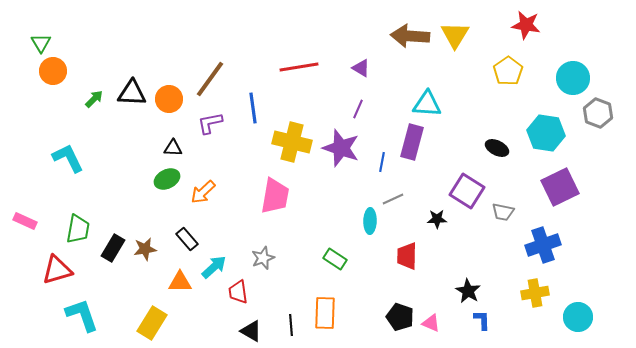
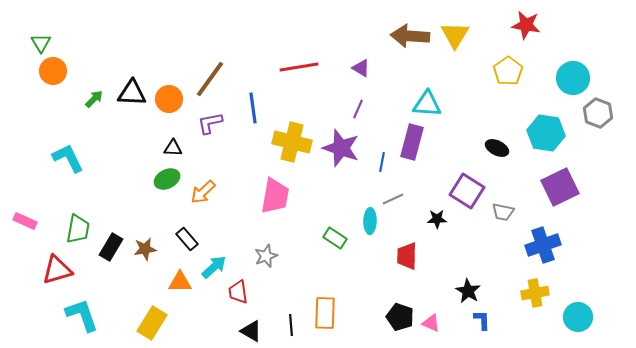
black rectangle at (113, 248): moved 2 px left, 1 px up
gray star at (263, 258): moved 3 px right, 2 px up
green rectangle at (335, 259): moved 21 px up
